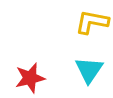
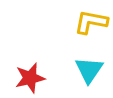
yellow L-shape: moved 1 px left
